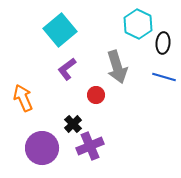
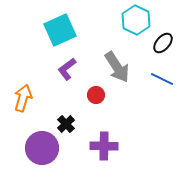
cyan hexagon: moved 2 px left, 4 px up
cyan square: rotated 16 degrees clockwise
black ellipse: rotated 35 degrees clockwise
gray arrow: rotated 16 degrees counterclockwise
blue line: moved 2 px left, 2 px down; rotated 10 degrees clockwise
orange arrow: rotated 40 degrees clockwise
black cross: moved 7 px left
purple cross: moved 14 px right; rotated 24 degrees clockwise
